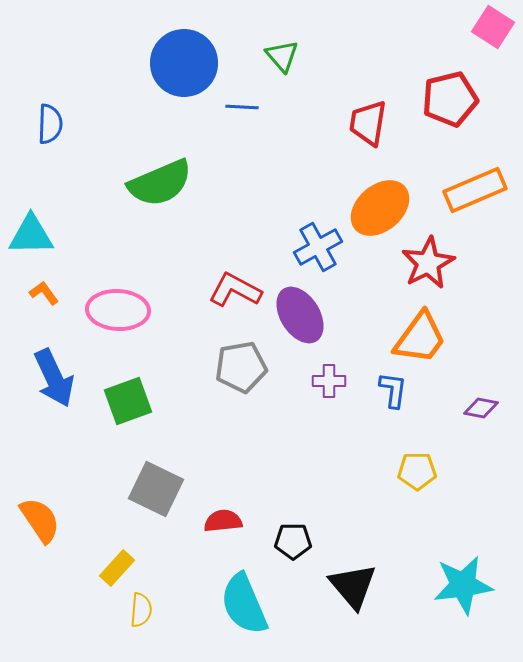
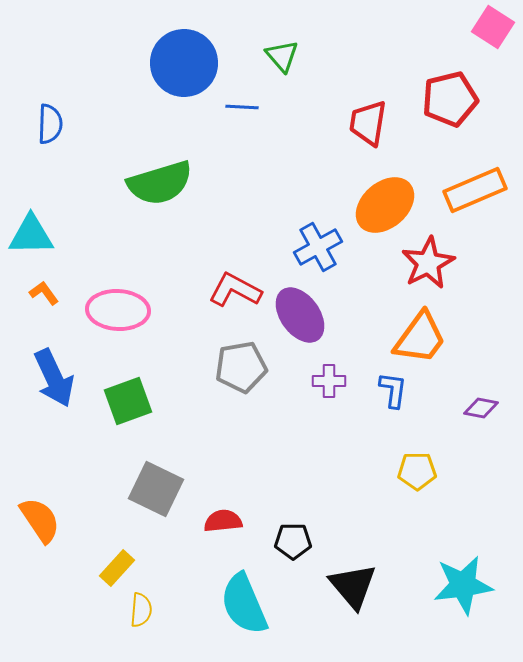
green semicircle: rotated 6 degrees clockwise
orange ellipse: moved 5 px right, 3 px up
purple ellipse: rotated 4 degrees counterclockwise
